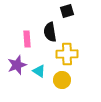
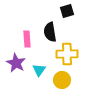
purple star: moved 1 px left, 2 px up; rotated 24 degrees counterclockwise
cyan triangle: moved 1 px up; rotated 32 degrees clockwise
